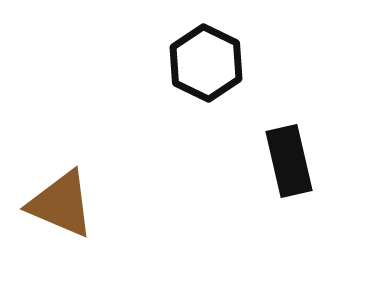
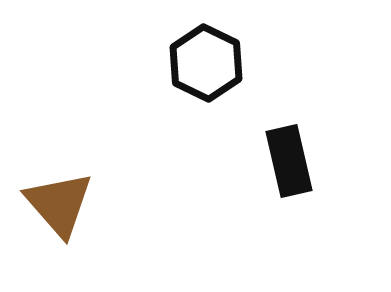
brown triangle: moved 2 px left; rotated 26 degrees clockwise
